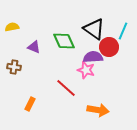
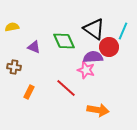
orange rectangle: moved 1 px left, 12 px up
